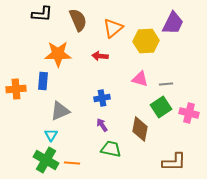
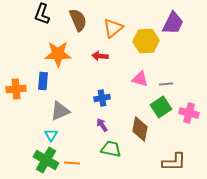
black L-shape: rotated 105 degrees clockwise
